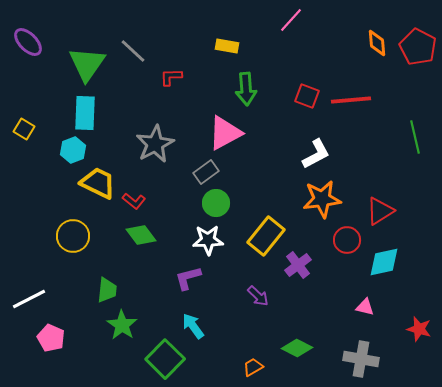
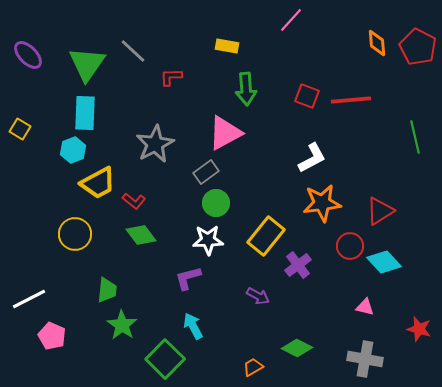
purple ellipse at (28, 42): moved 13 px down
yellow square at (24, 129): moved 4 px left
white L-shape at (316, 154): moved 4 px left, 4 px down
yellow trapezoid at (98, 183): rotated 126 degrees clockwise
orange star at (322, 199): moved 4 px down
yellow circle at (73, 236): moved 2 px right, 2 px up
red circle at (347, 240): moved 3 px right, 6 px down
cyan diamond at (384, 262): rotated 60 degrees clockwise
purple arrow at (258, 296): rotated 15 degrees counterclockwise
cyan arrow at (193, 326): rotated 8 degrees clockwise
pink pentagon at (51, 338): moved 1 px right, 2 px up
gray cross at (361, 359): moved 4 px right
